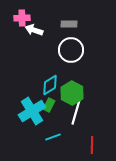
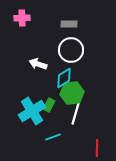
white arrow: moved 4 px right, 34 px down
cyan diamond: moved 14 px right, 7 px up
green hexagon: rotated 25 degrees clockwise
red line: moved 5 px right, 3 px down
